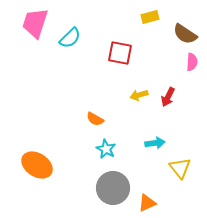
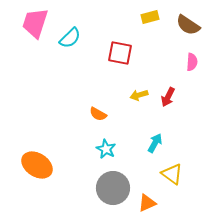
brown semicircle: moved 3 px right, 9 px up
orange semicircle: moved 3 px right, 5 px up
cyan arrow: rotated 54 degrees counterclockwise
yellow triangle: moved 8 px left, 6 px down; rotated 15 degrees counterclockwise
